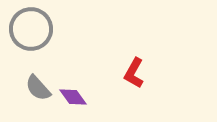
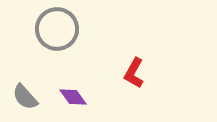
gray circle: moved 26 px right
gray semicircle: moved 13 px left, 9 px down
